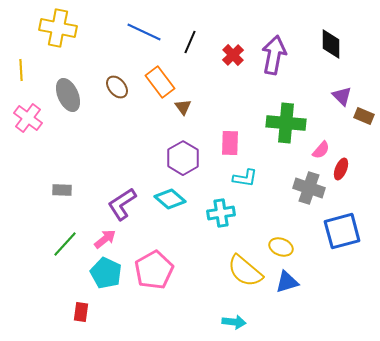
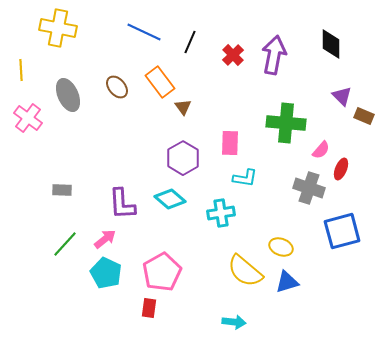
purple L-shape: rotated 60 degrees counterclockwise
pink pentagon: moved 8 px right, 2 px down
red rectangle: moved 68 px right, 4 px up
